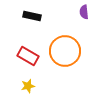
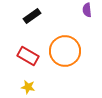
purple semicircle: moved 3 px right, 2 px up
black rectangle: rotated 48 degrees counterclockwise
yellow star: moved 1 px down; rotated 24 degrees clockwise
